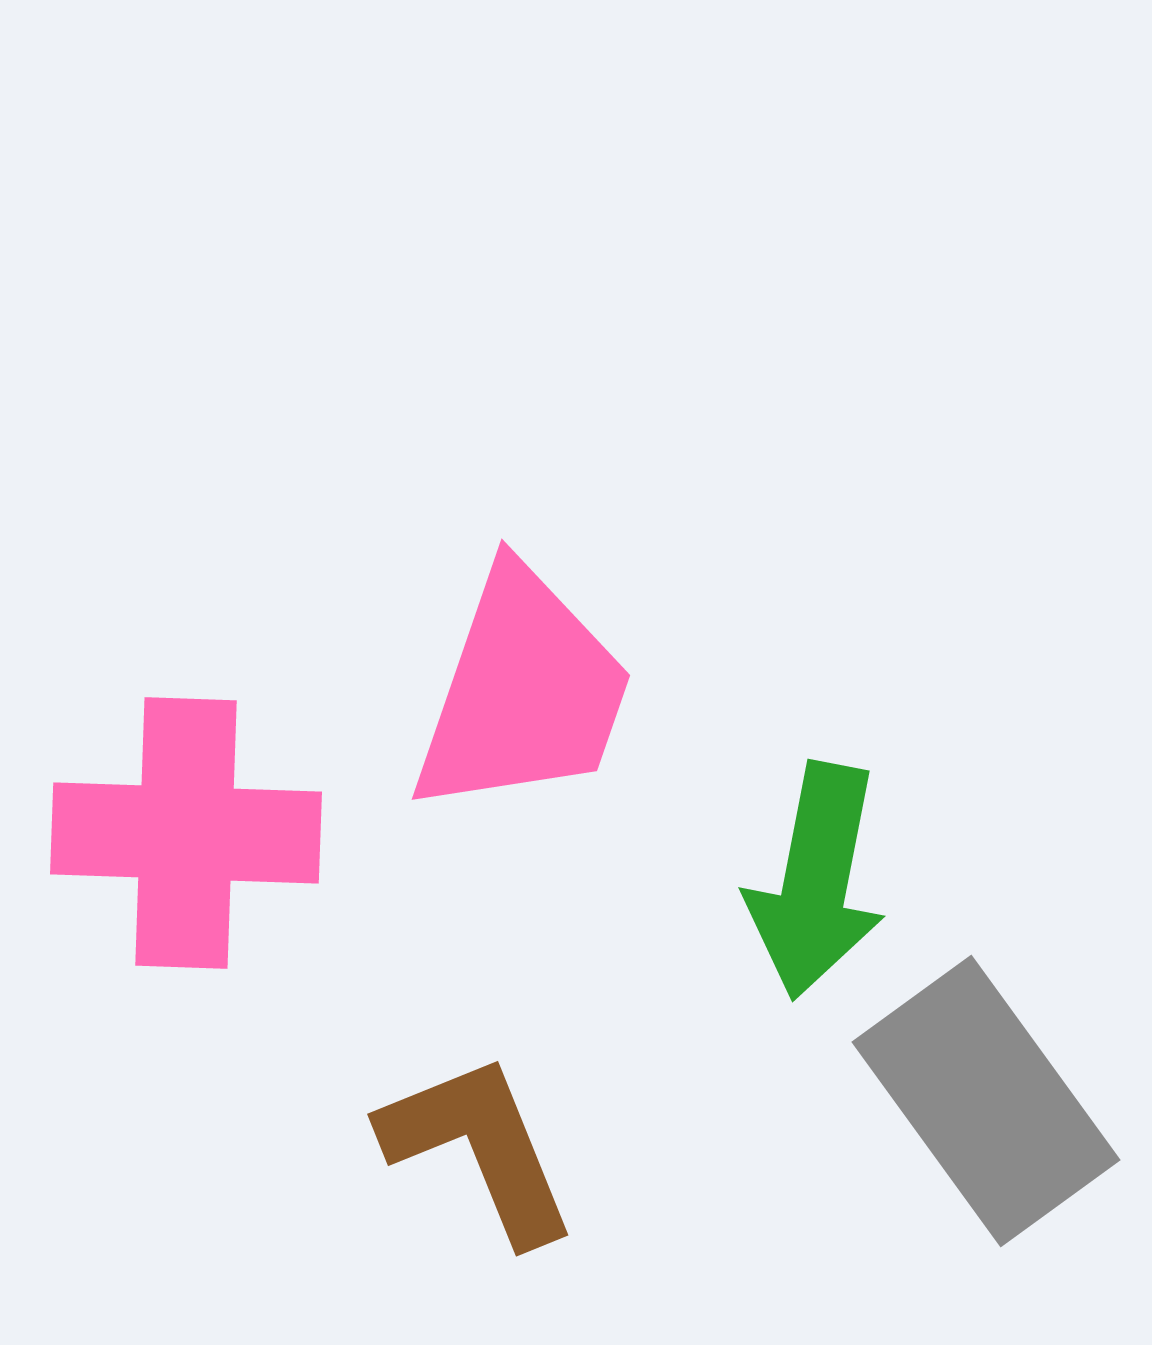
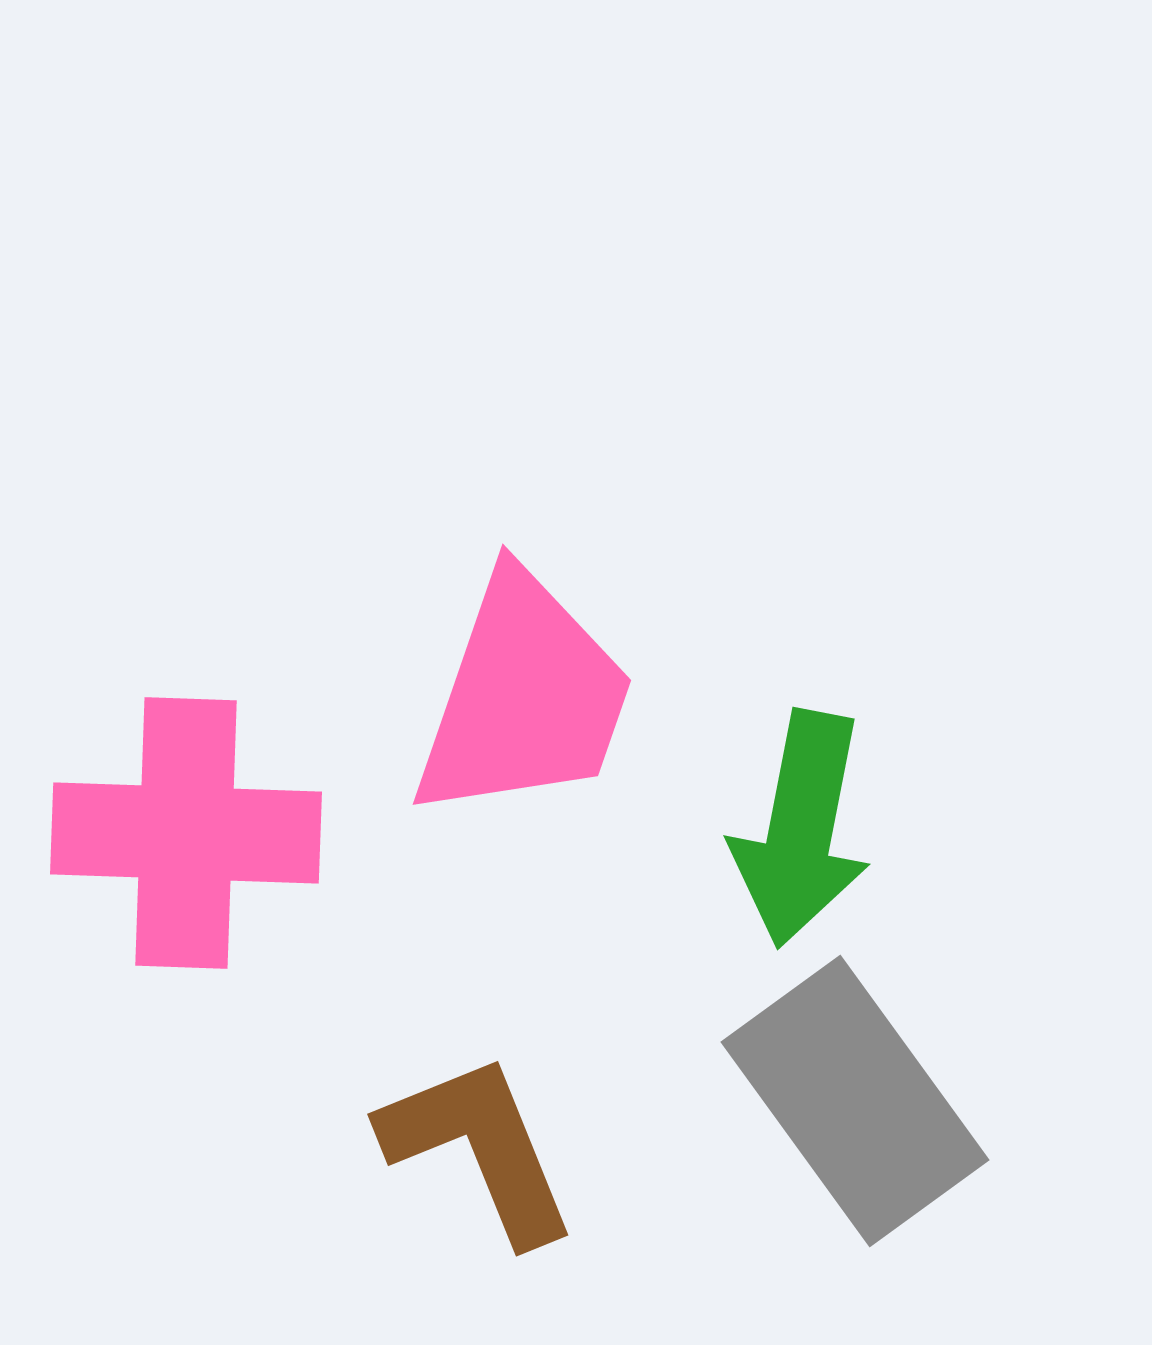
pink trapezoid: moved 1 px right, 5 px down
green arrow: moved 15 px left, 52 px up
gray rectangle: moved 131 px left
